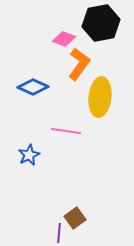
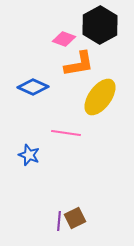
black hexagon: moved 1 px left, 2 px down; rotated 18 degrees counterclockwise
orange L-shape: rotated 44 degrees clockwise
yellow ellipse: rotated 30 degrees clockwise
pink line: moved 2 px down
blue star: rotated 25 degrees counterclockwise
brown square: rotated 10 degrees clockwise
purple line: moved 12 px up
